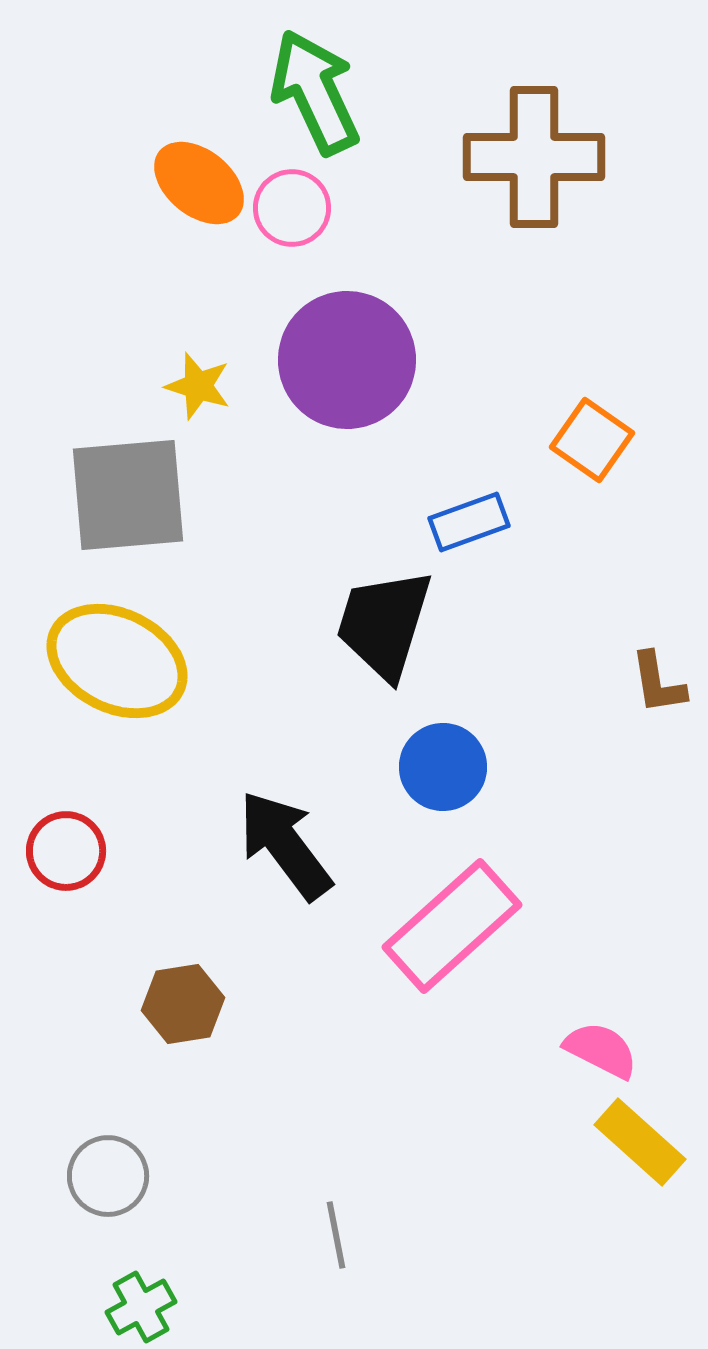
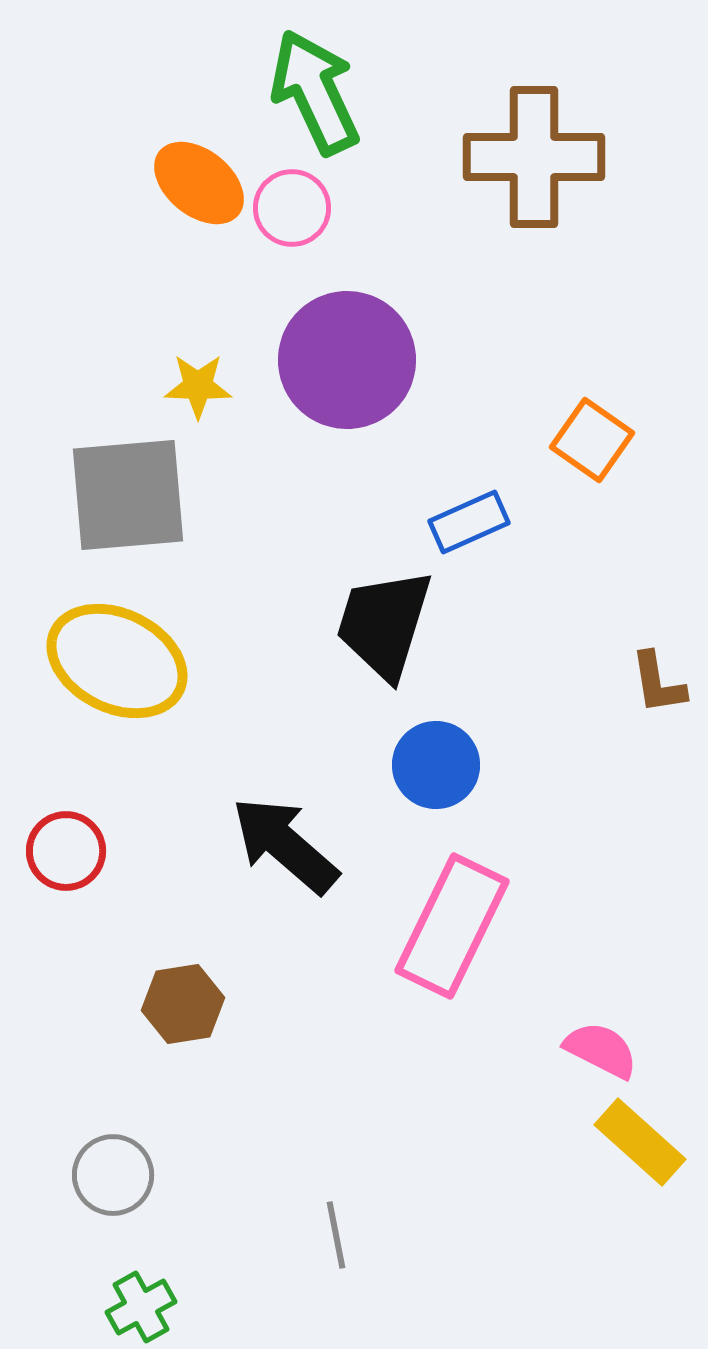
yellow star: rotated 16 degrees counterclockwise
blue rectangle: rotated 4 degrees counterclockwise
blue circle: moved 7 px left, 2 px up
black arrow: rotated 12 degrees counterclockwise
pink rectangle: rotated 22 degrees counterclockwise
gray circle: moved 5 px right, 1 px up
